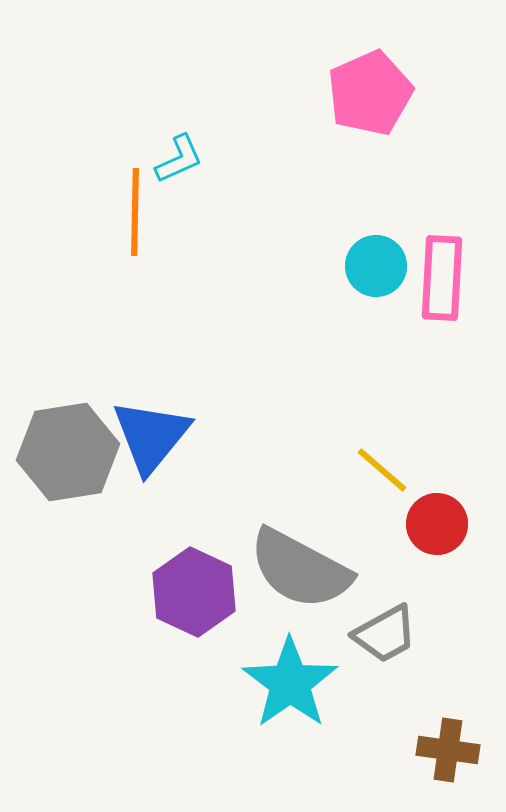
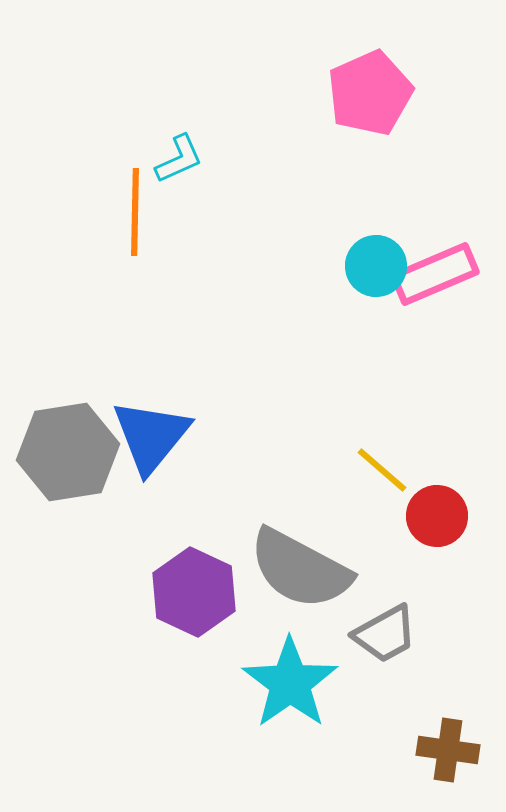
pink rectangle: moved 7 px left, 4 px up; rotated 64 degrees clockwise
red circle: moved 8 px up
